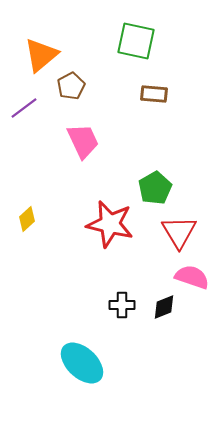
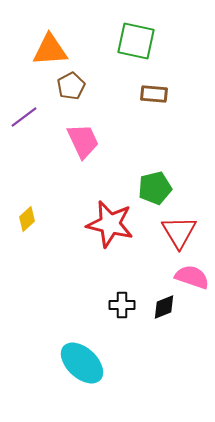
orange triangle: moved 9 px right, 5 px up; rotated 36 degrees clockwise
purple line: moved 9 px down
green pentagon: rotated 16 degrees clockwise
